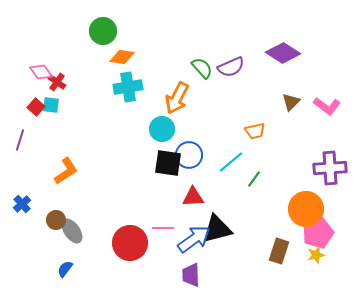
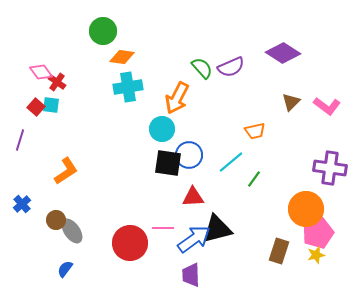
purple cross: rotated 12 degrees clockwise
